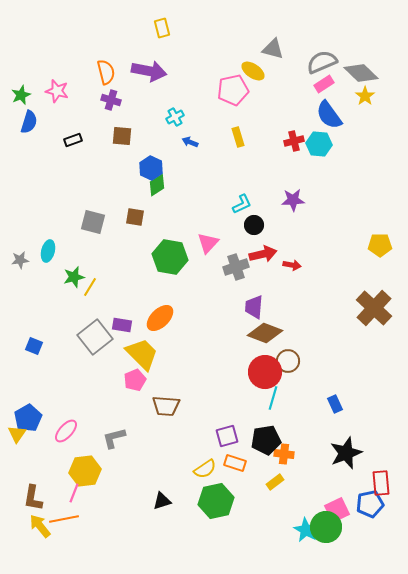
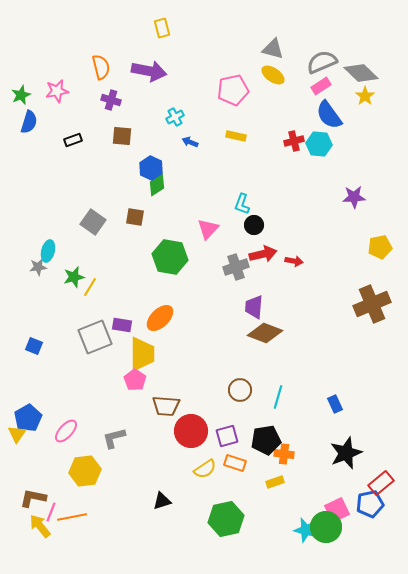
yellow ellipse at (253, 71): moved 20 px right, 4 px down
orange semicircle at (106, 72): moved 5 px left, 5 px up
pink rectangle at (324, 84): moved 3 px left, 2 px down
pink star at (57, 91): rotated 25 degrees counterclockwise
yellow rectangle at (238, 137): moved 2 px left, 1 px up; rotated 60 degrees counterclockwise
purple star at (293, 200): moved 61 px right, 3 px up
cyan L-shape at (242, 204): rotated 135 degrees clockwise
gray square at (93, 222): rotated 20 degrees clockwise
pink triangle at (208, 243): moved 14 px up
yellow pentagon at (380, 245): moved 2 px down; rotated 10 degrees counterclockwise
gray star at (20, 260): moved 18 px right, 7 px down
red arrow at (292, 265): moved 2 px right, 4 px up
brown cross at (374, 308): moved 2 px left, 4 px up; rotated 24 degrees clockwise
gray square at (95, 337): rotated 16 degrees clockwise
yellow trapezoid at (142, 354): rotated 45 degrees clockwise
brown circle at (288, 361): moved 48 px left, 29 px down
red circle at (265, 372): moved 74 px left, 59 px down
pink pentagon at (135, 380): rotated 15 degrees counterclockwise
cyan line at (273, 398): moved 5 px right, 1 px up
yellow rectangle at (275, 482): rotated 18 degrees clockwise
red rectangle at (381, 483): rotated 55 degrees clockwise
pink line at (74, 493): moved 23 px left, 19 px down
brown L-shape at (33, 498): rotated 92 degrees clockwise
green hexagon at (216, 501): moved 10 px right, 18 px down
orange line at (64, 519): moved 8 px right, 2 px up
cyan star at (306, 530): rotated 15 degrees counterclockwise
